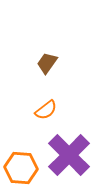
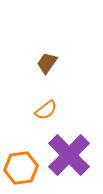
orange hexagon: rotated 12 degrees counterclockwise
